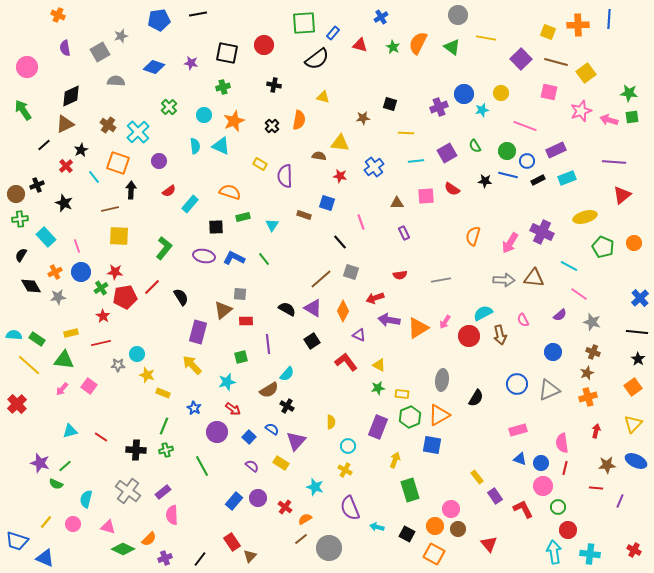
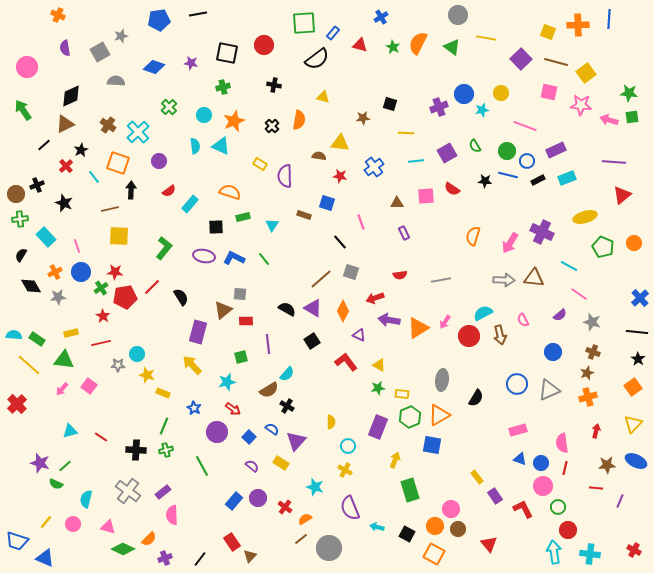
pink star at (581, 111): moved 6 px up; rotated 25 degrees clockwise
